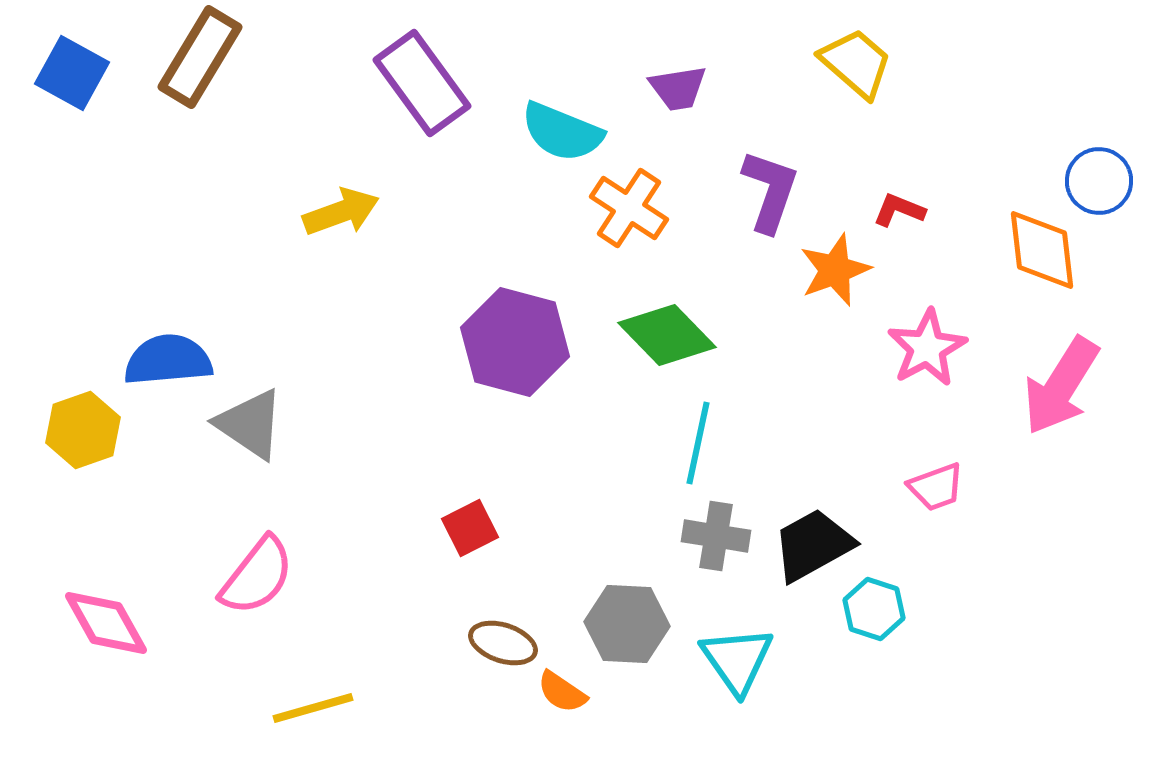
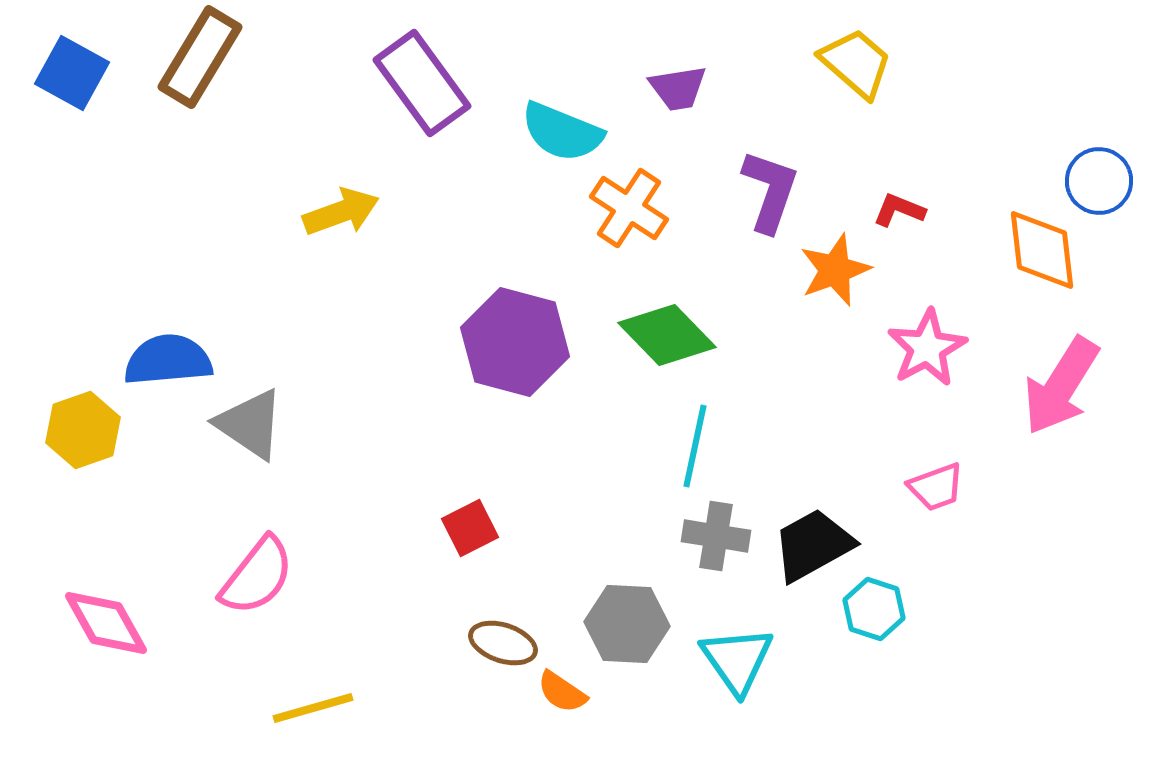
cyan line: moved 3 px left, 3 px down
